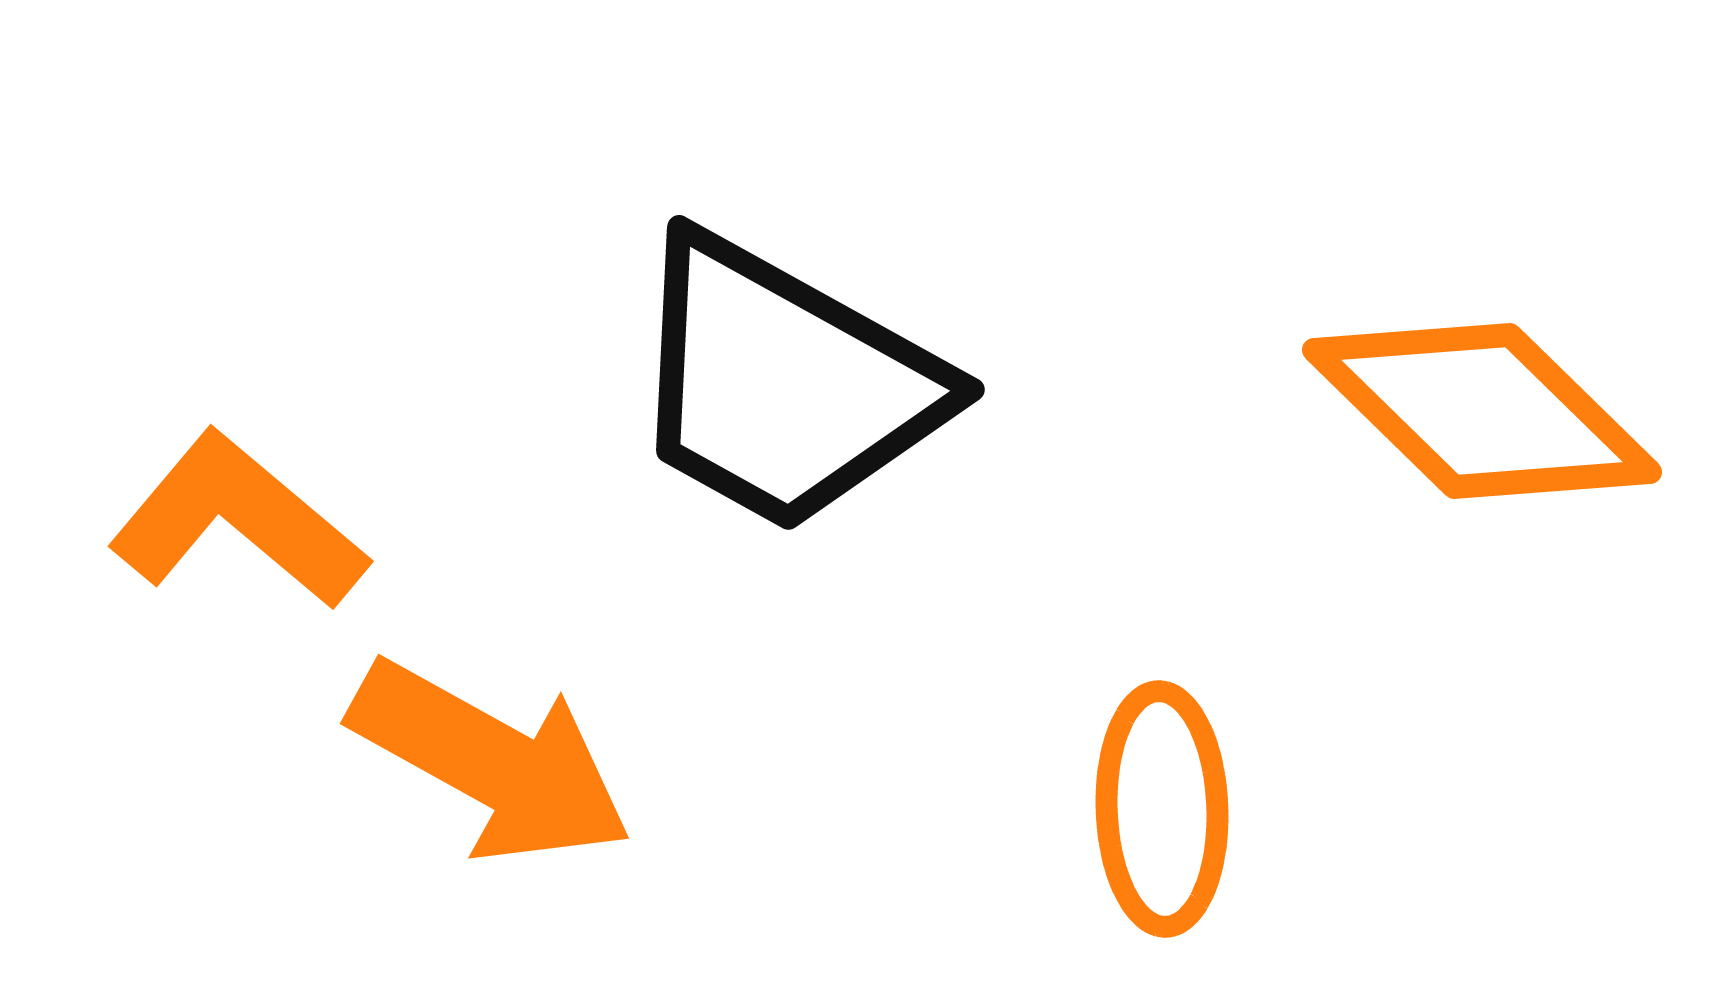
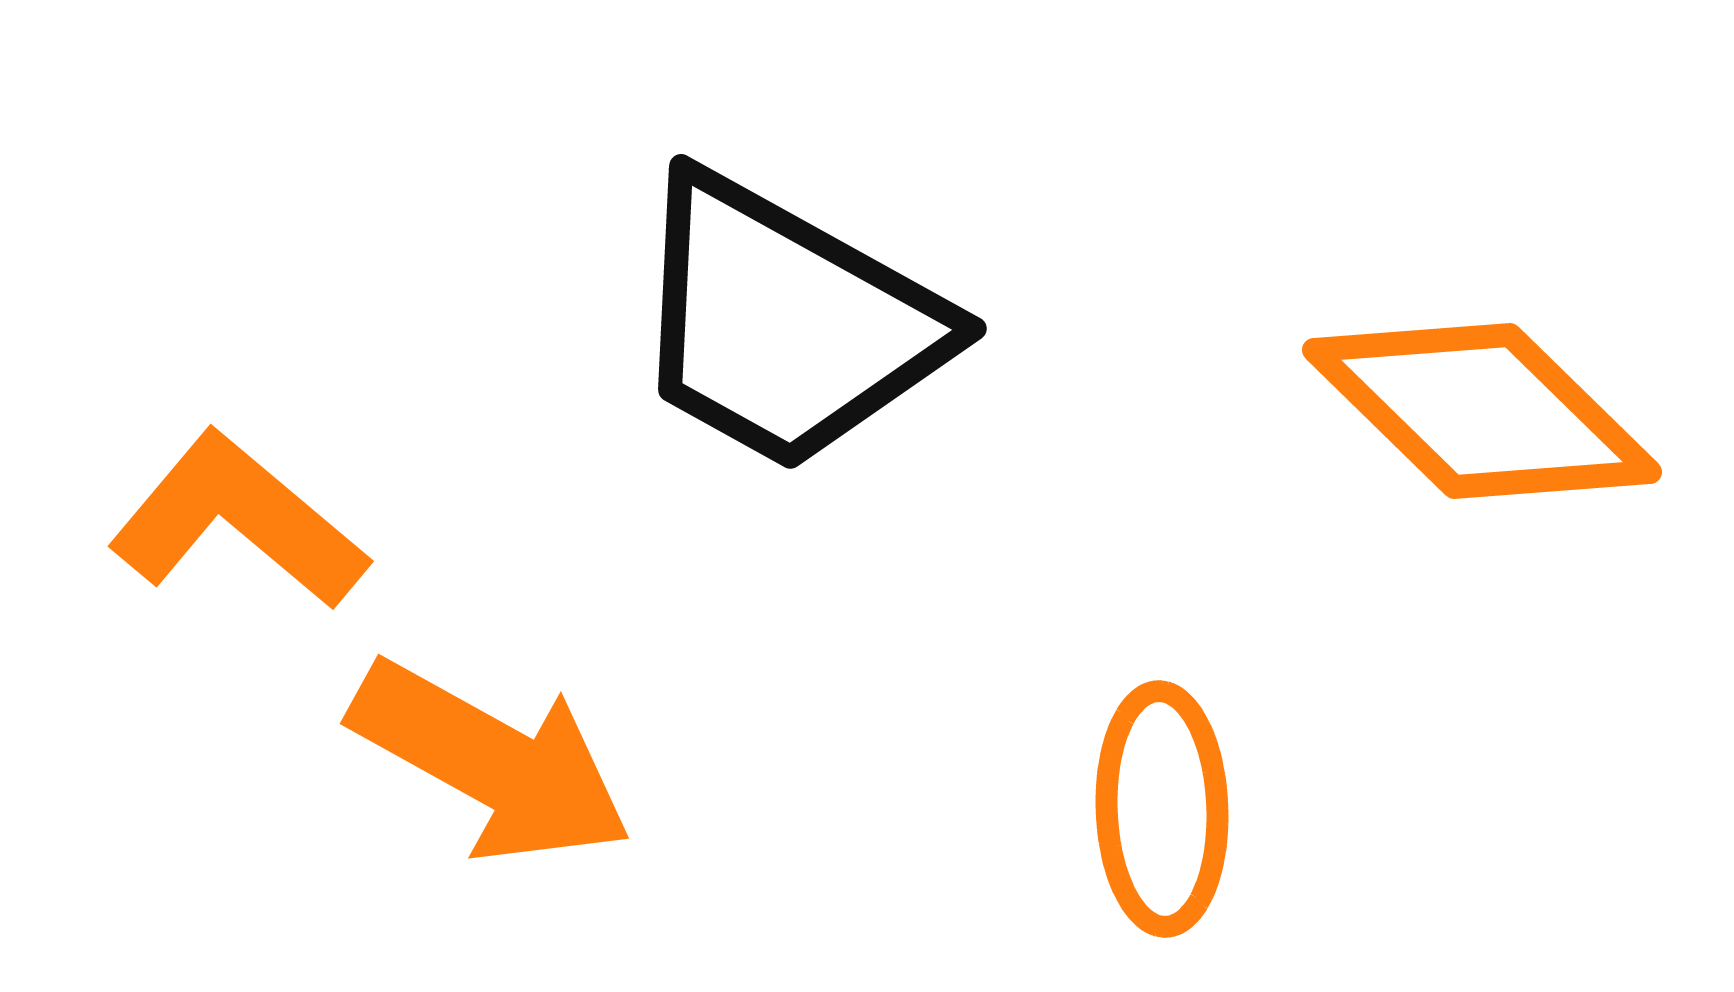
black trapezoid: moved 2 px right, 61 px up
